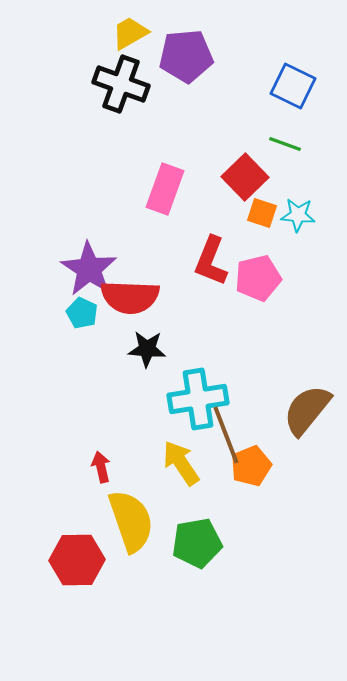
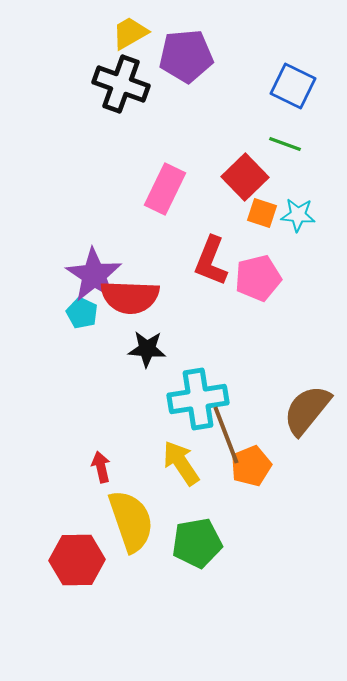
pink rectangle: rotated 6 degrees clockwise
purple star: moved 5 px right, 6 px down
